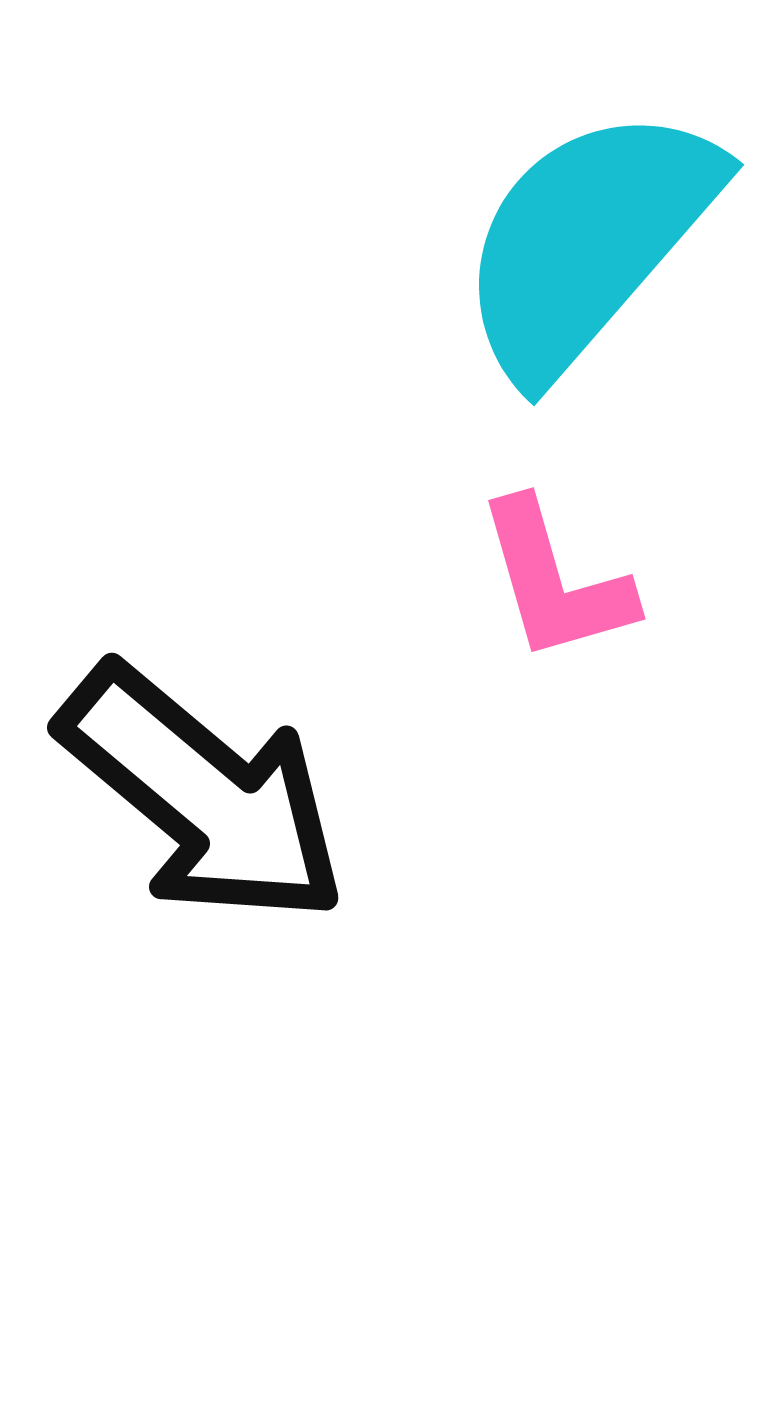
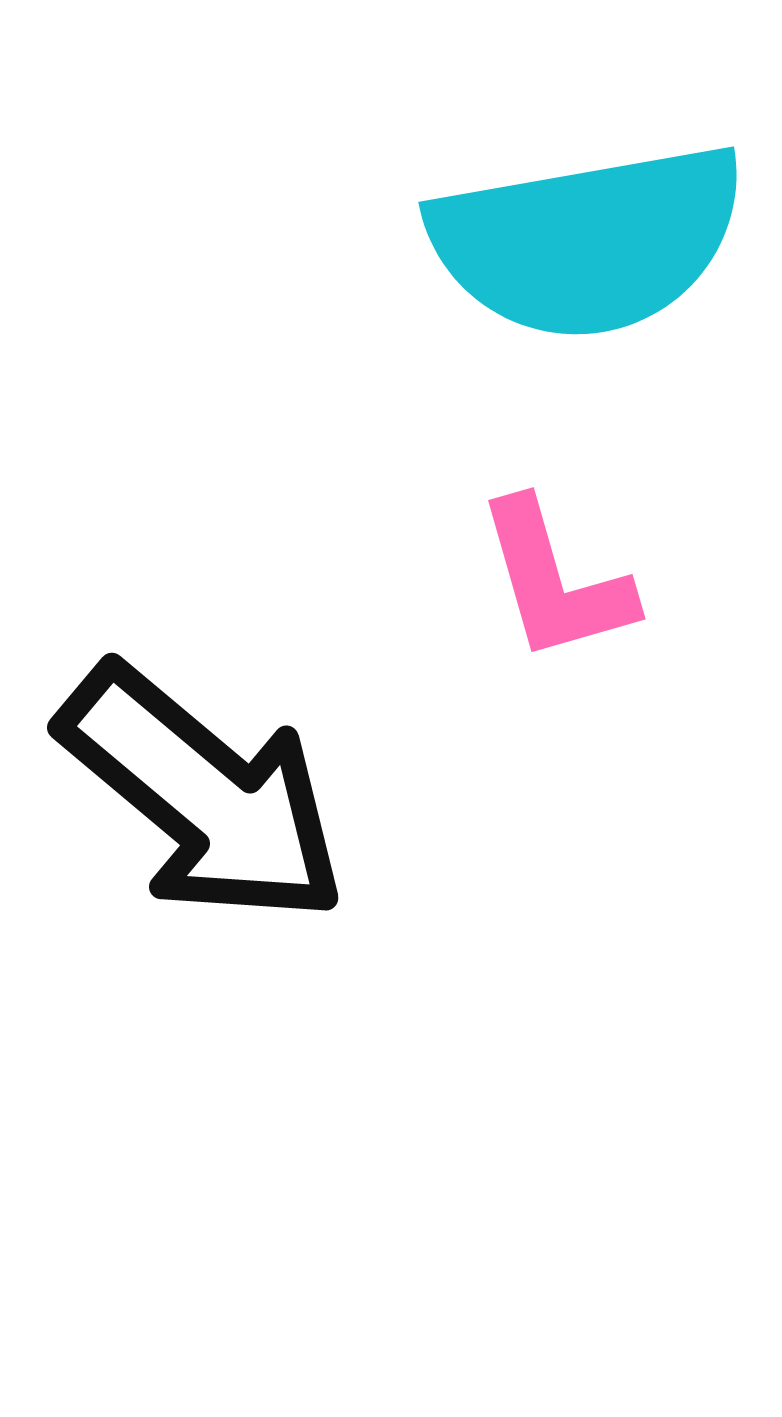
cyan semicircle: rotated 141 degrees counterclockwise
